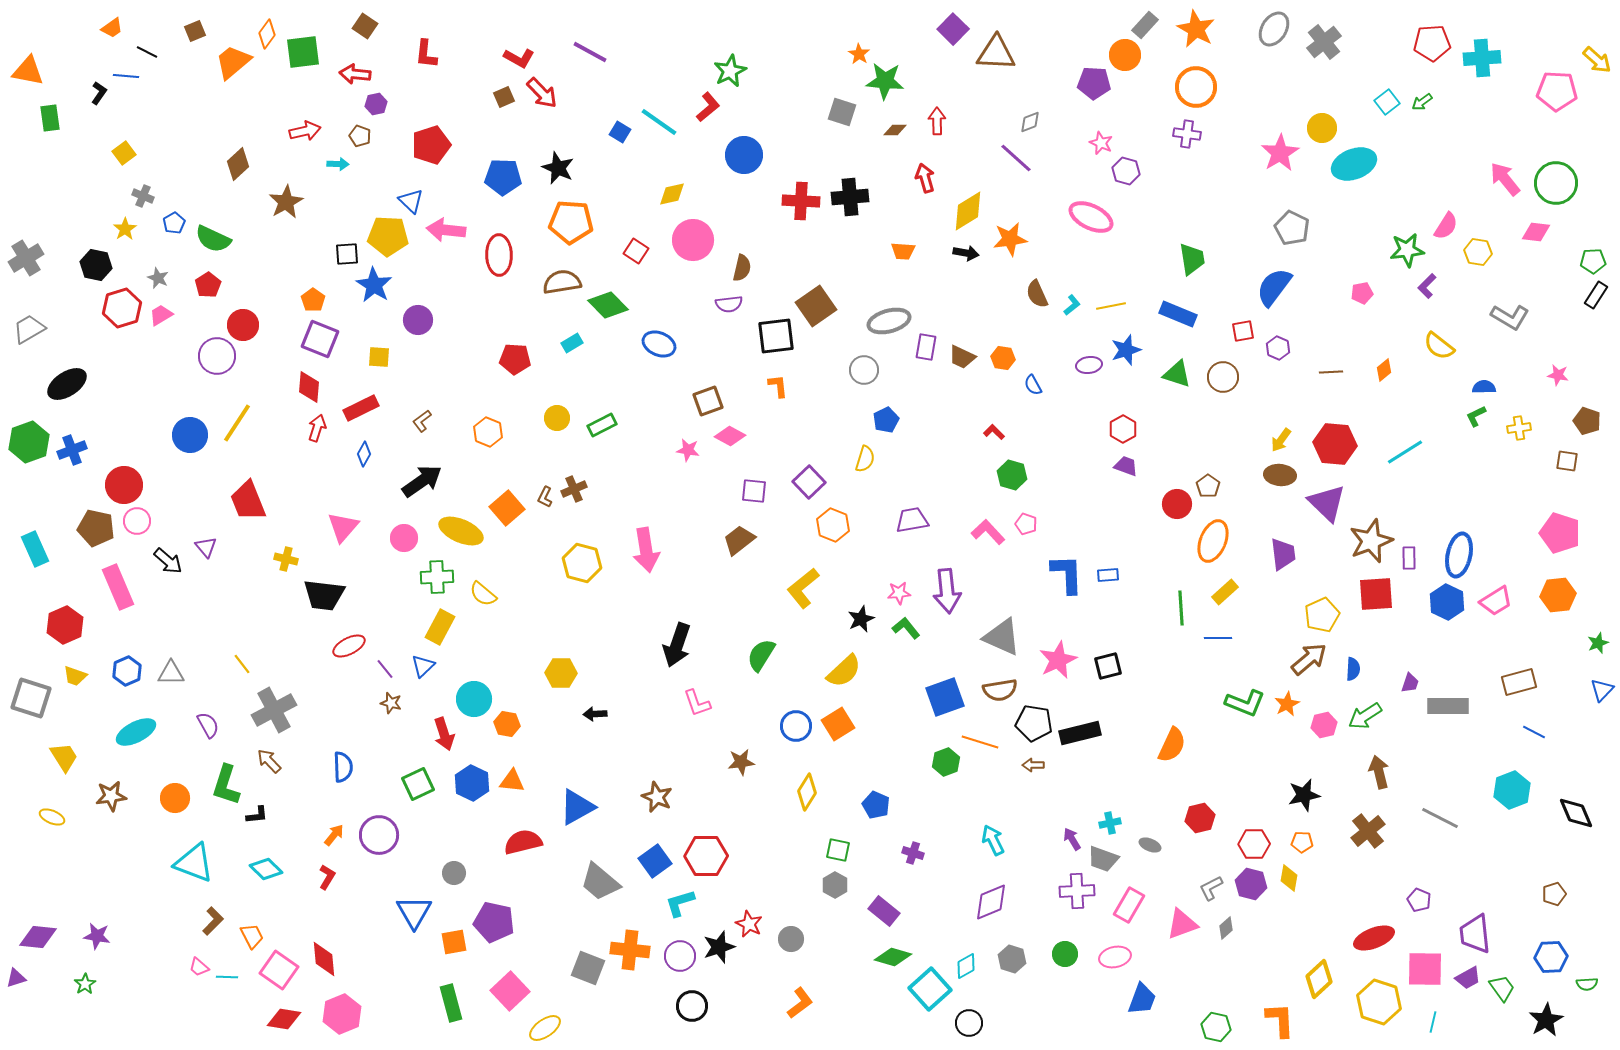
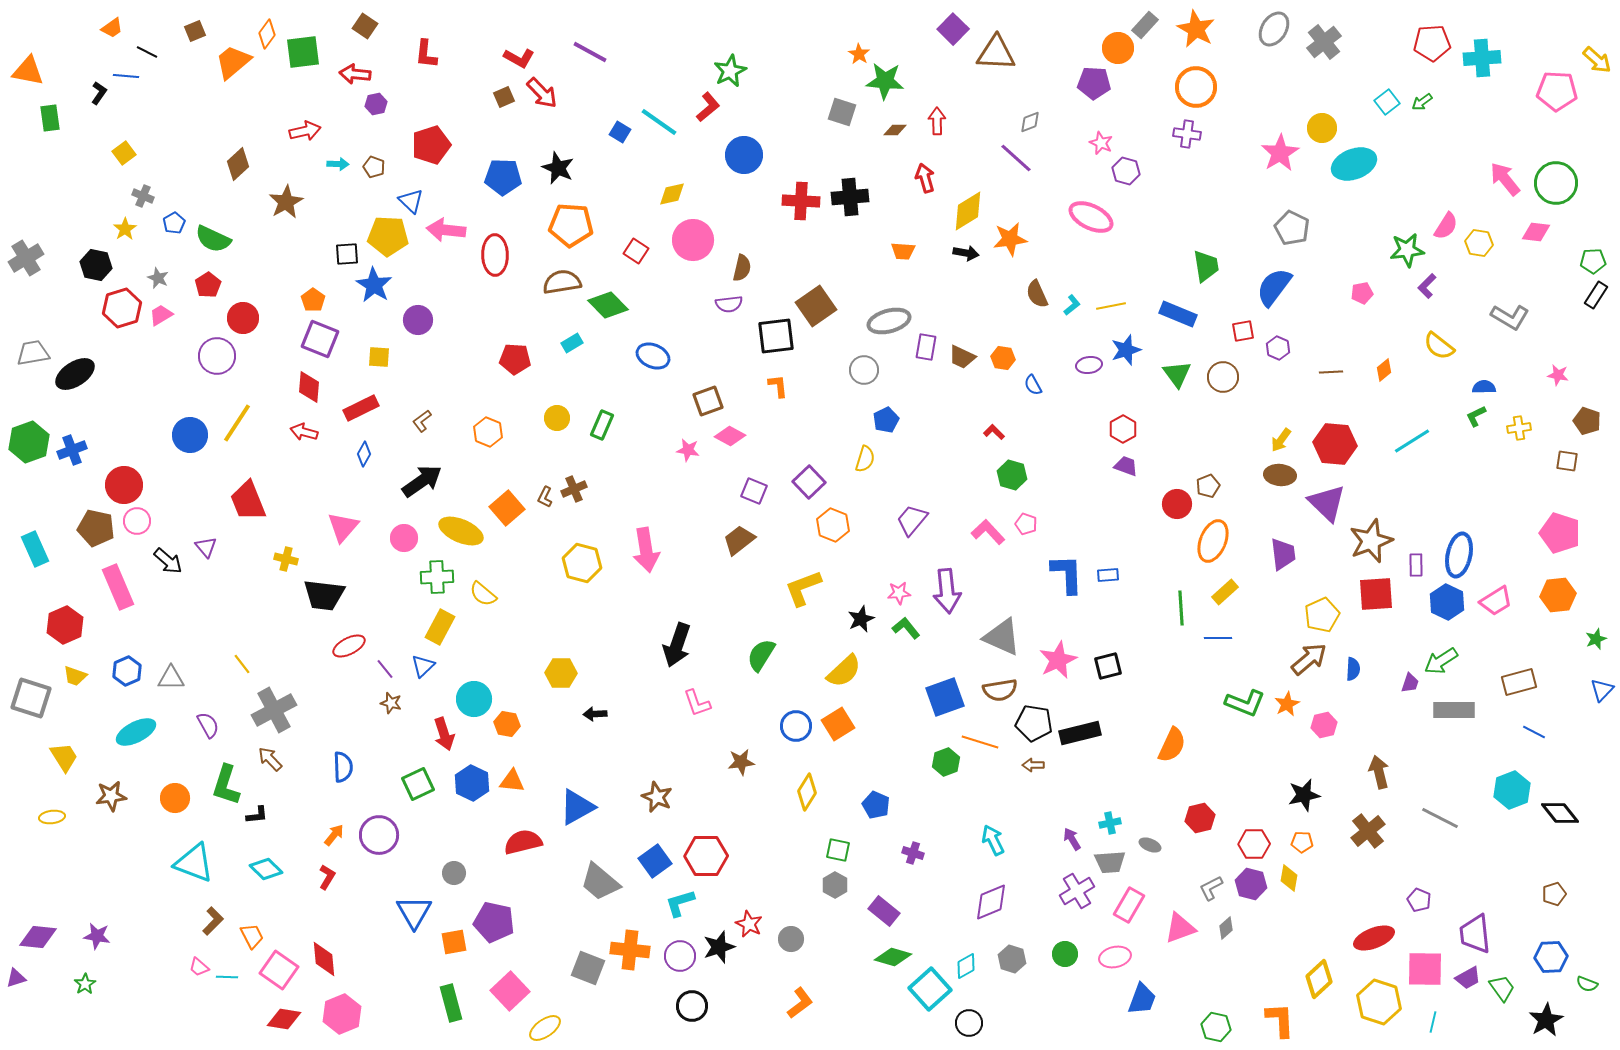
orange circle at (1125, 55): moved 7 px left, 7 px up
brown pentagon at (360, 136): moved 14 px right, 31 px down
orange pentagon at (571, 222): moved 3 px down
yellow hexagon at (1478, 252): moved 1 px right, 9 px up
red ellipse at (499, 255): moved 4 px left
green trapezoid at (1192, 259): moved 14 px right, 7 px down
red circle at (243, 325): moved 7 px up
gray trapezoid at (29, 329): moved 4 px right, 24 px down; rotated 20 degrees clockwise
blue ellipse at (659, 344): moved 6 px left, 12 px down
green triangle at (1177, 374): rotated 36 degrees clockwise
black ellipse at (67, 384): moved 8 px right, 10 px up
green rectangle at (602, 425): rotated 40 degrees counterclockwise
red arrow at (317, 428): moved 13 px left, 4 px down; rotated 92 degrees counterclockwise
cyan line at (1405, 452): moved 7 px right, 11 px up
brown pentagon at (1208, 486): rotated 15 degrees clockwise
purple square at (754, 491): rotated 16 degrees clockwise
purple trapezoid at (912, 520): rotated 40 degrees counterclockwise
purple rectangle at (1409, 558): moved 7 px right, 7 px down
yellow L-shape at (803, 588): rotated 18 degrees clockwise
green star at (1598, 643): moved 2 px left, 4 px up
gray triangle at (171, 673): moved 5 px down
gray rectangle at (1448, 706): moved 6 px right, 4 px down
green arrow at (1365, 716): moved 76 px right, 55 px up
brown arrow at (269, 761): moved 1 px right, 2 px up
black diamond at (1576, 813): moved 16 px left; rotated 15 degrees counterclockwise
yellow ellipse at (52, 817): rotated 30 degrees counterclockwise
gray trapezoid at (1103, 859): moved 7 px right, 3 px down; rotated 24 degrees counterclockwise
purple cross at (1077, 891): rotated 28 degrees counterclockwise
pink triangle at (1182, 924): moved 2 px left, 4 px down
green semicircle at (1587, 984): rotated 25 degrees clockwise
